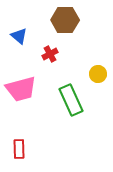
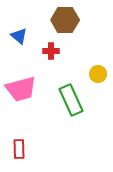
red cross: moved 1 px right, 3 px up; rotated 28 degrees clockwise
